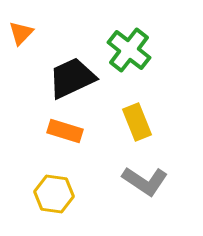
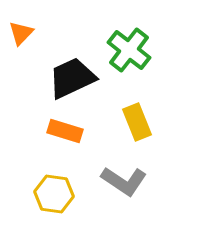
gray L-shape: moved 21 px left
